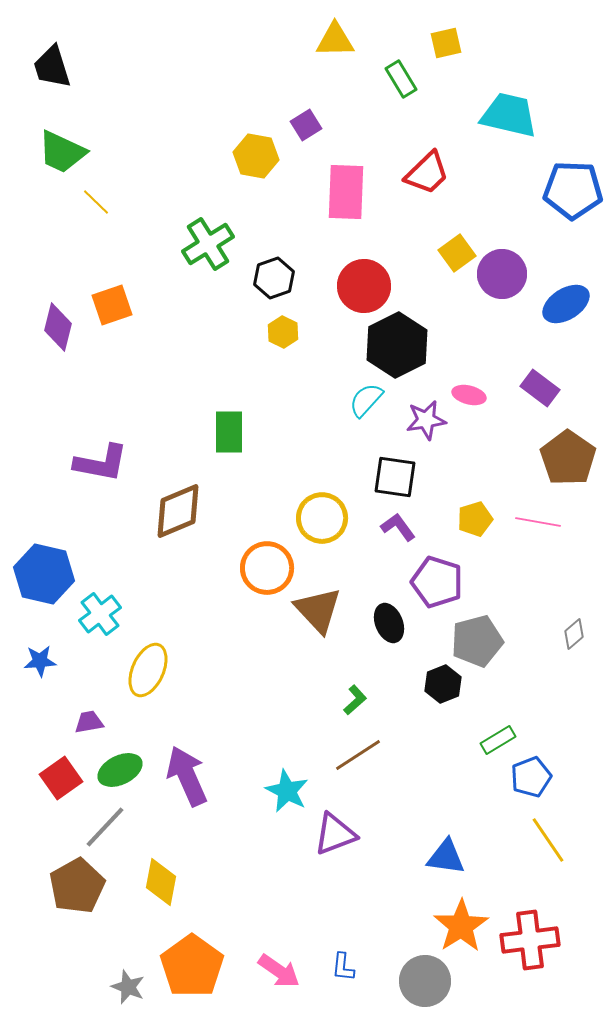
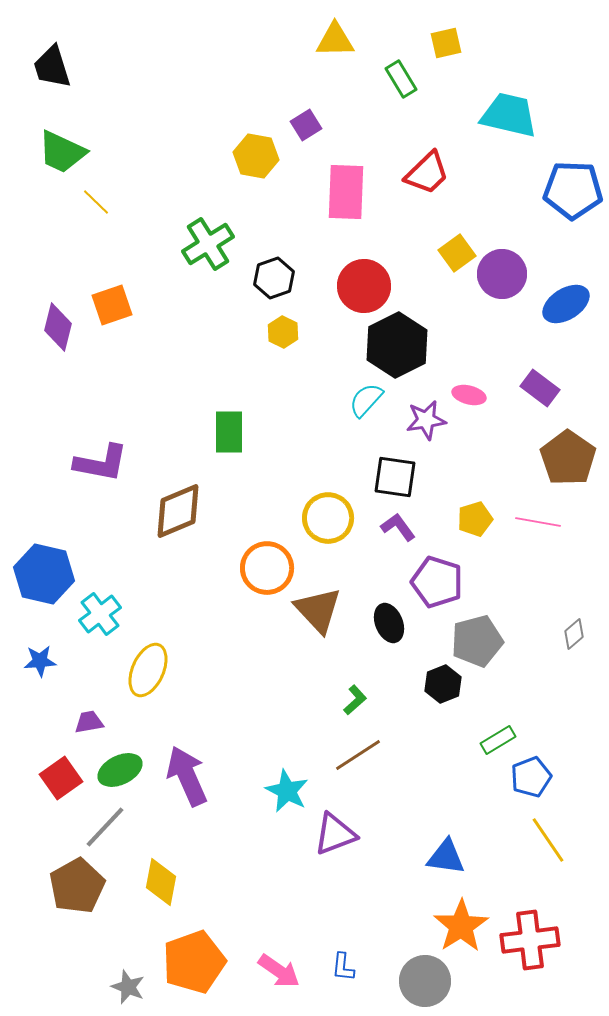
yellow circle at (322, 518): moved 6 px right
orange pentagon at (192, 966): moved 2 px right, 4 px up; rotated 16 degrees clockwise
